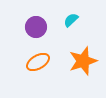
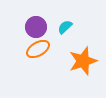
cyan semicircle: moved 6 px left, 7 px down
orange ellipse: moved 13 px up
